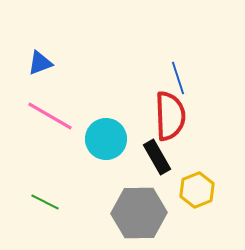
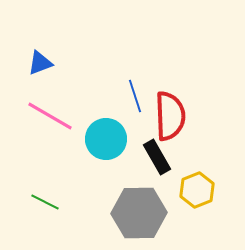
blue line: moved 43 px left, 18 px down
